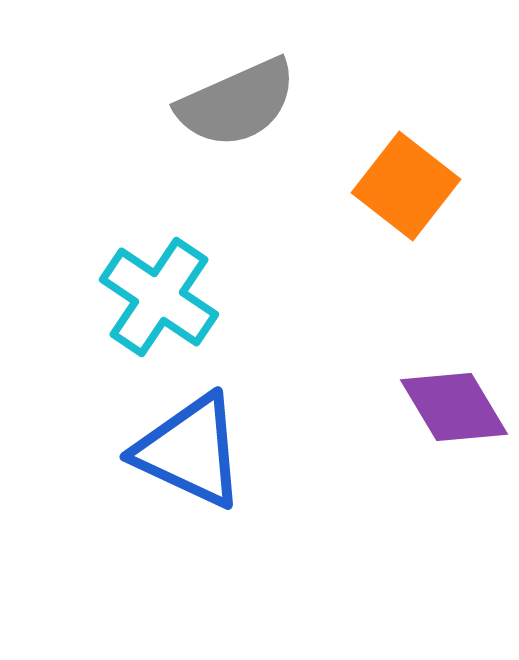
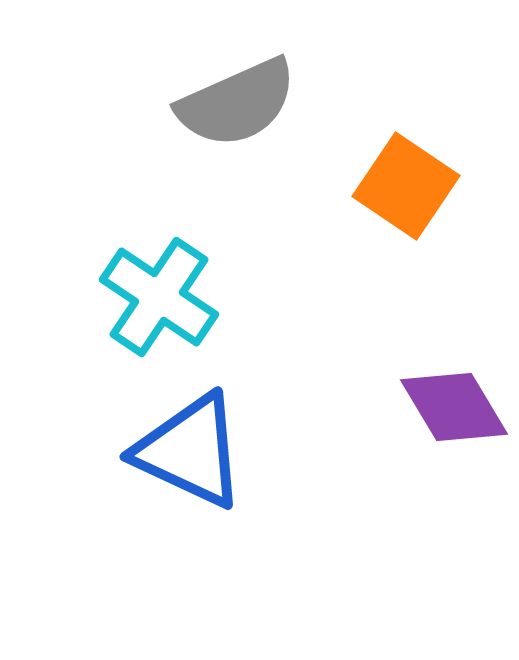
orange square: rotated 4 degrees counterclockwise
